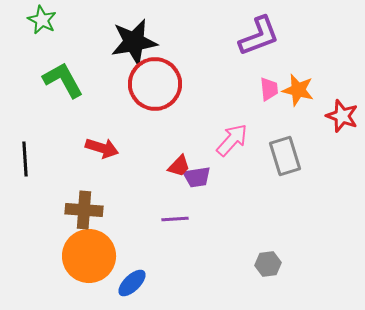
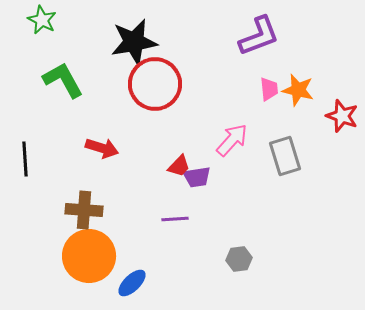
gray hexagon: moved 29 px left, 5 px up
